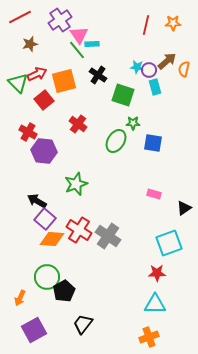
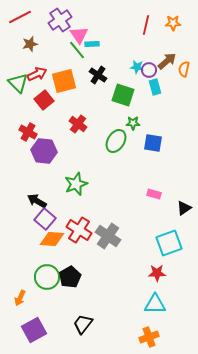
black pentagon at (64, 291): moved 6 px right, 14 px up
